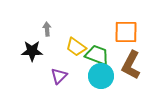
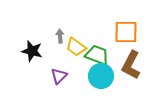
gray arrow: moved 13 px right, 7 px down
black star: rotated 15 degrees clockwise
